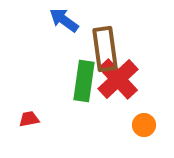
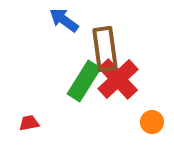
green rectangle: rotated 24 degrees clockwise
red trapezoid: moved 4 px down
orange circle: moved 8 px right, 3 px up
